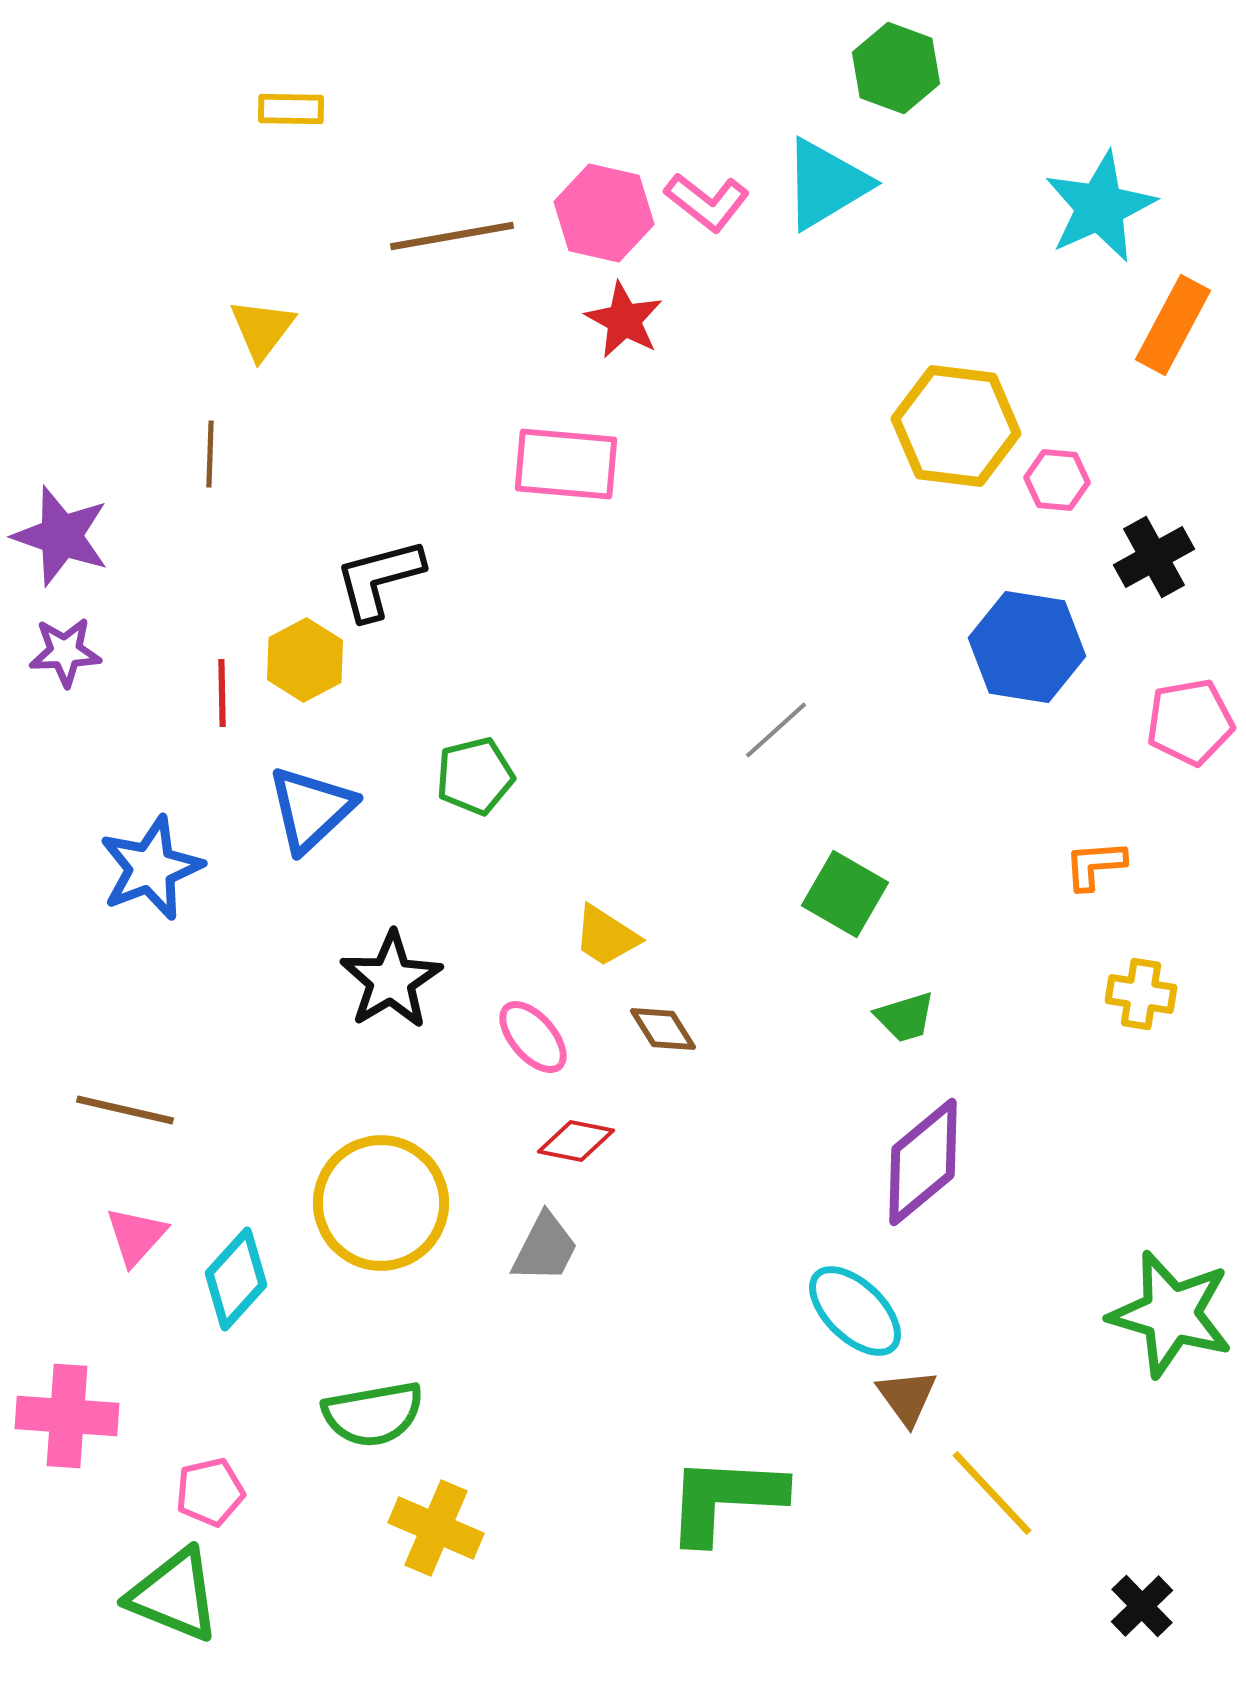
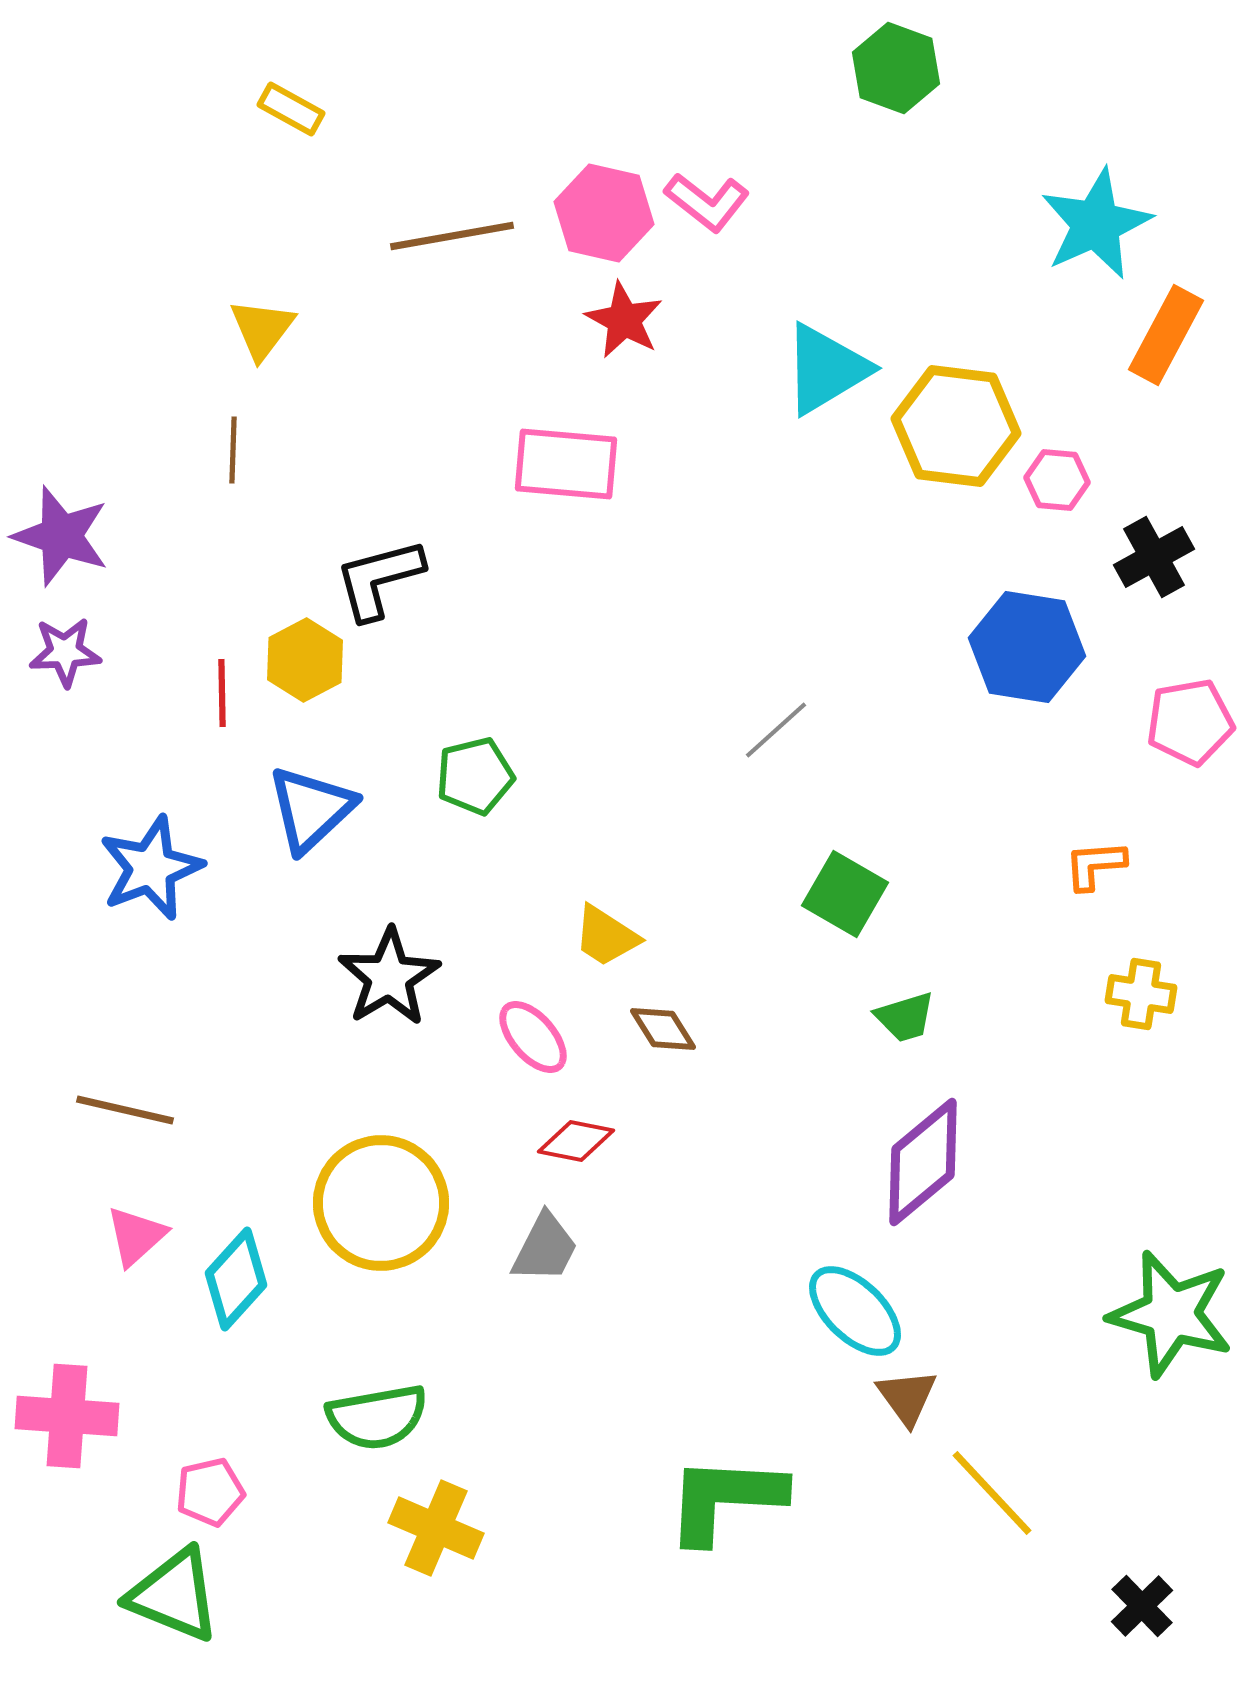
yellow rectangle at (291, 109): rotated 28 degrees clockwise
cyan triangle at (826, 184): moved 185 px down
cyan star at (1100, 207): moved 4 px left, 17 px down
orange rectangle at (1173, 325): moved 7 px left, 10 px down
brown line at (210, 454): moved 23 px right, 4 px up
black star at (391, 980): moved 2 px left, 3 px up
pink triangle at (136, 1236): rotated 6 degrees clockwise
green semicircle at (373, 1414): moved 4 px right, 3 px down
